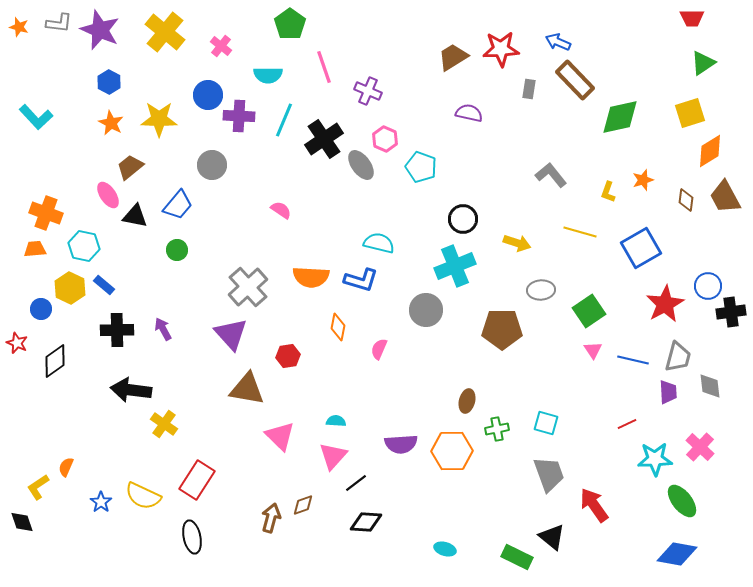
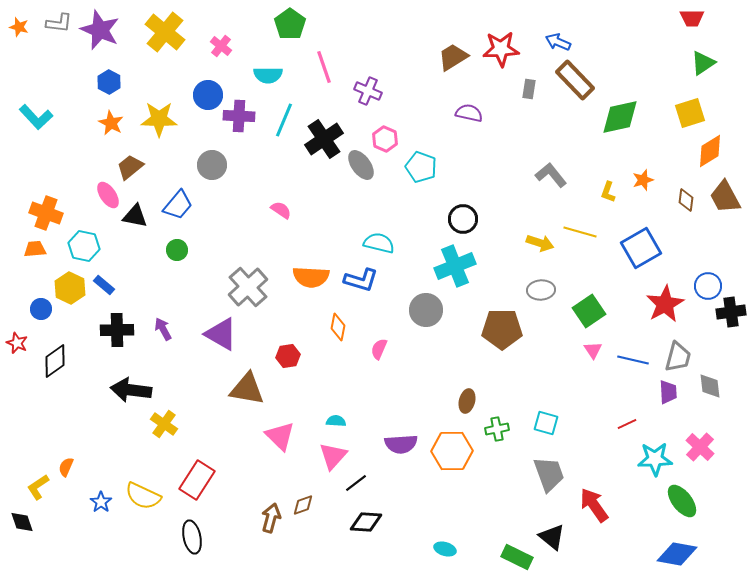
yellow arrow at (517, 243): moved 23 px right
purple triangle at (231, 334): moved 10 px left; rotated 18 degrees counterclockwise
